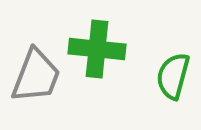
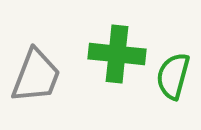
green cross: moved 20 px right, 5 px down
